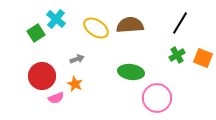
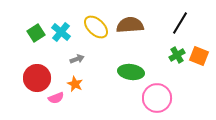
cyan cross: moved 5 px right, 13 px down
yellow ellipse: moved 1 px up; rotated 10 degrees clockwise
orange square: moved 4 px left, 2 px up
red circle: moved 5 px left, 2 px down
